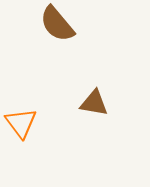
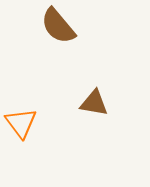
brown semicircle: moved 1 px right, 2 px down
